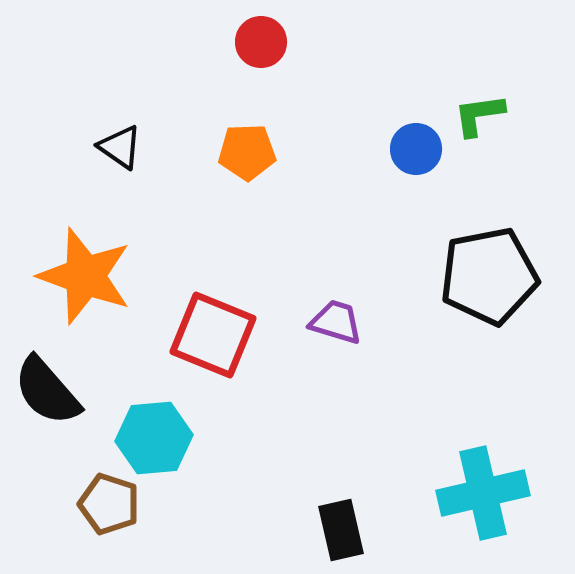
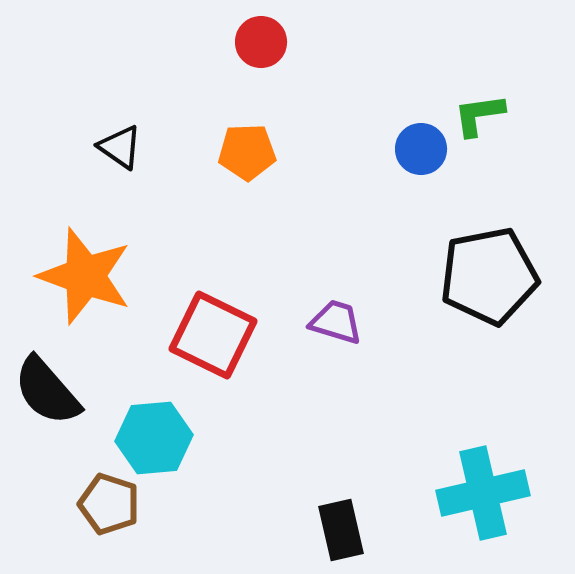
blue circle: moved 5 px right
red square: rotated 4 degrees clockwise
